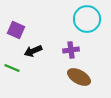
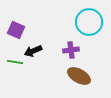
cyan circle: moved 2 px right, 3 px down
green line: moved 3 px right, 6 px up; rotated 14 degrees counterclockwise
brown ellipse: moved 1 px up
